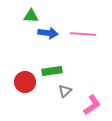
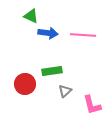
green triangle: rotated 21 degrees clockwise
pink line: moved 1 px down
red circle: moved 2 px down
pink L-shape: rotated 110 degrees clockwise
